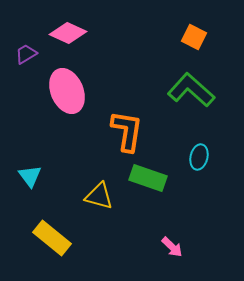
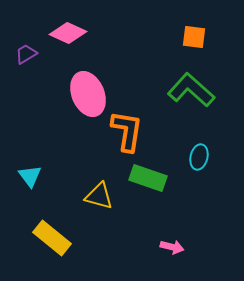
orange square: rotated 20 degrees counterclockwise
pink ellipse: moved 21 px right, 3 px down
pink arrow: rotated 30 degrees counterclockwise
